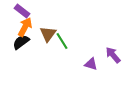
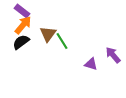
orange arrow: moved 2 px left, 2 px up; rotated 12 degrees clockwise
